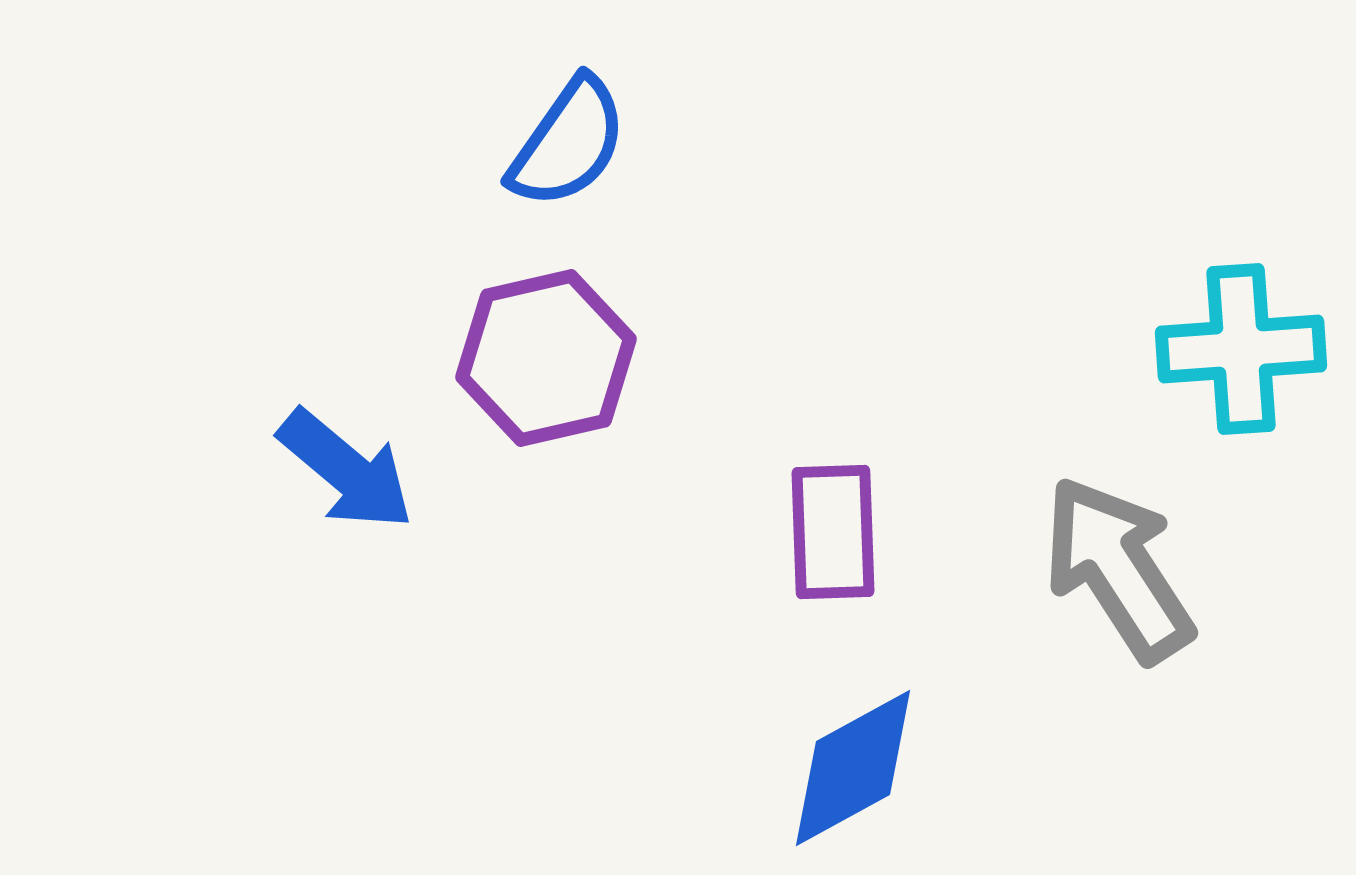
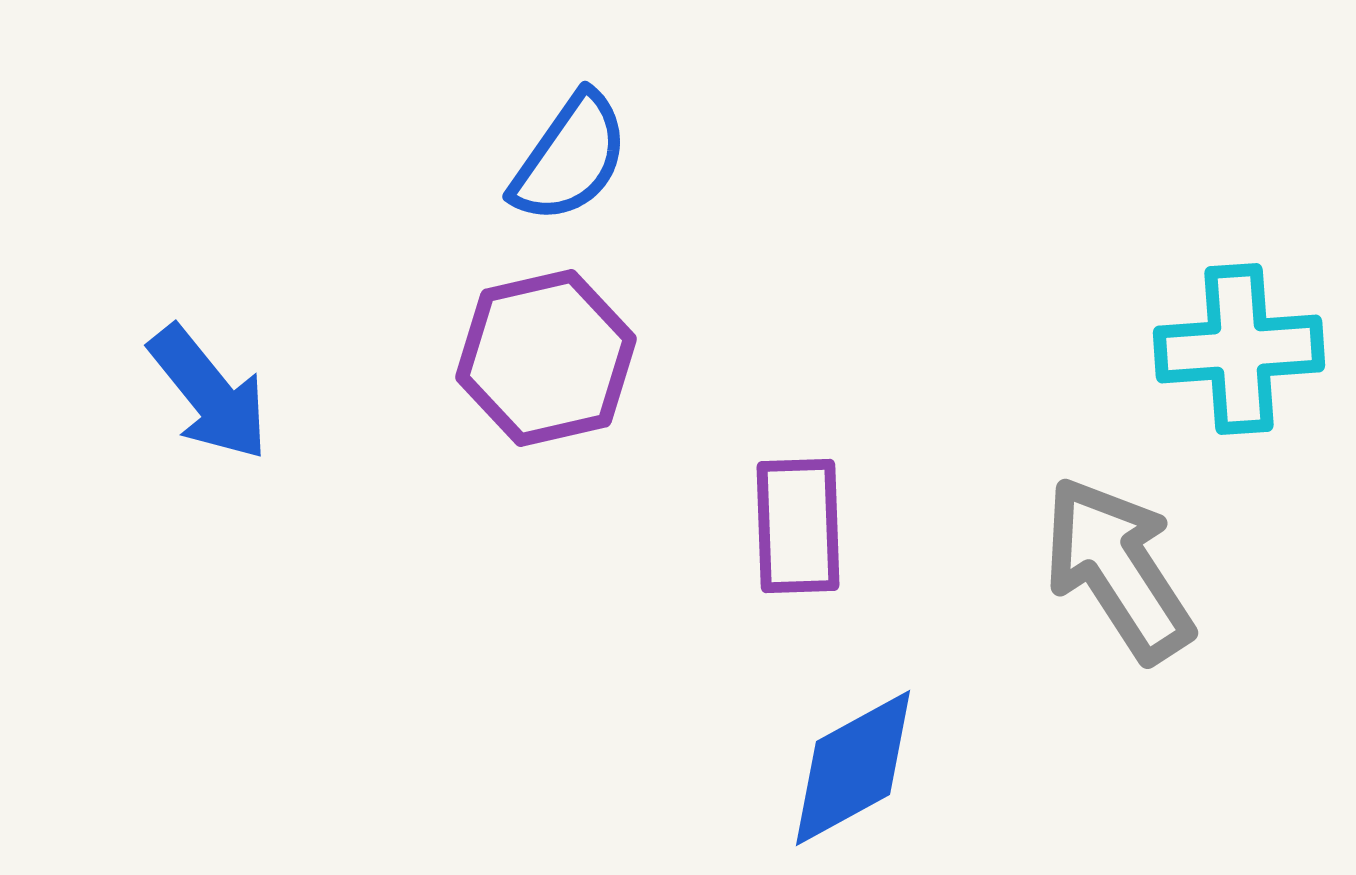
blue semicircle: moved 2 px right, 15 px down
cyan cross: moved 2 px left
blue arrow: moved 137 px left, 77 px up; rotated 11 degrees clockwise
purple rectangle: moved 35 px left, 6 px up
